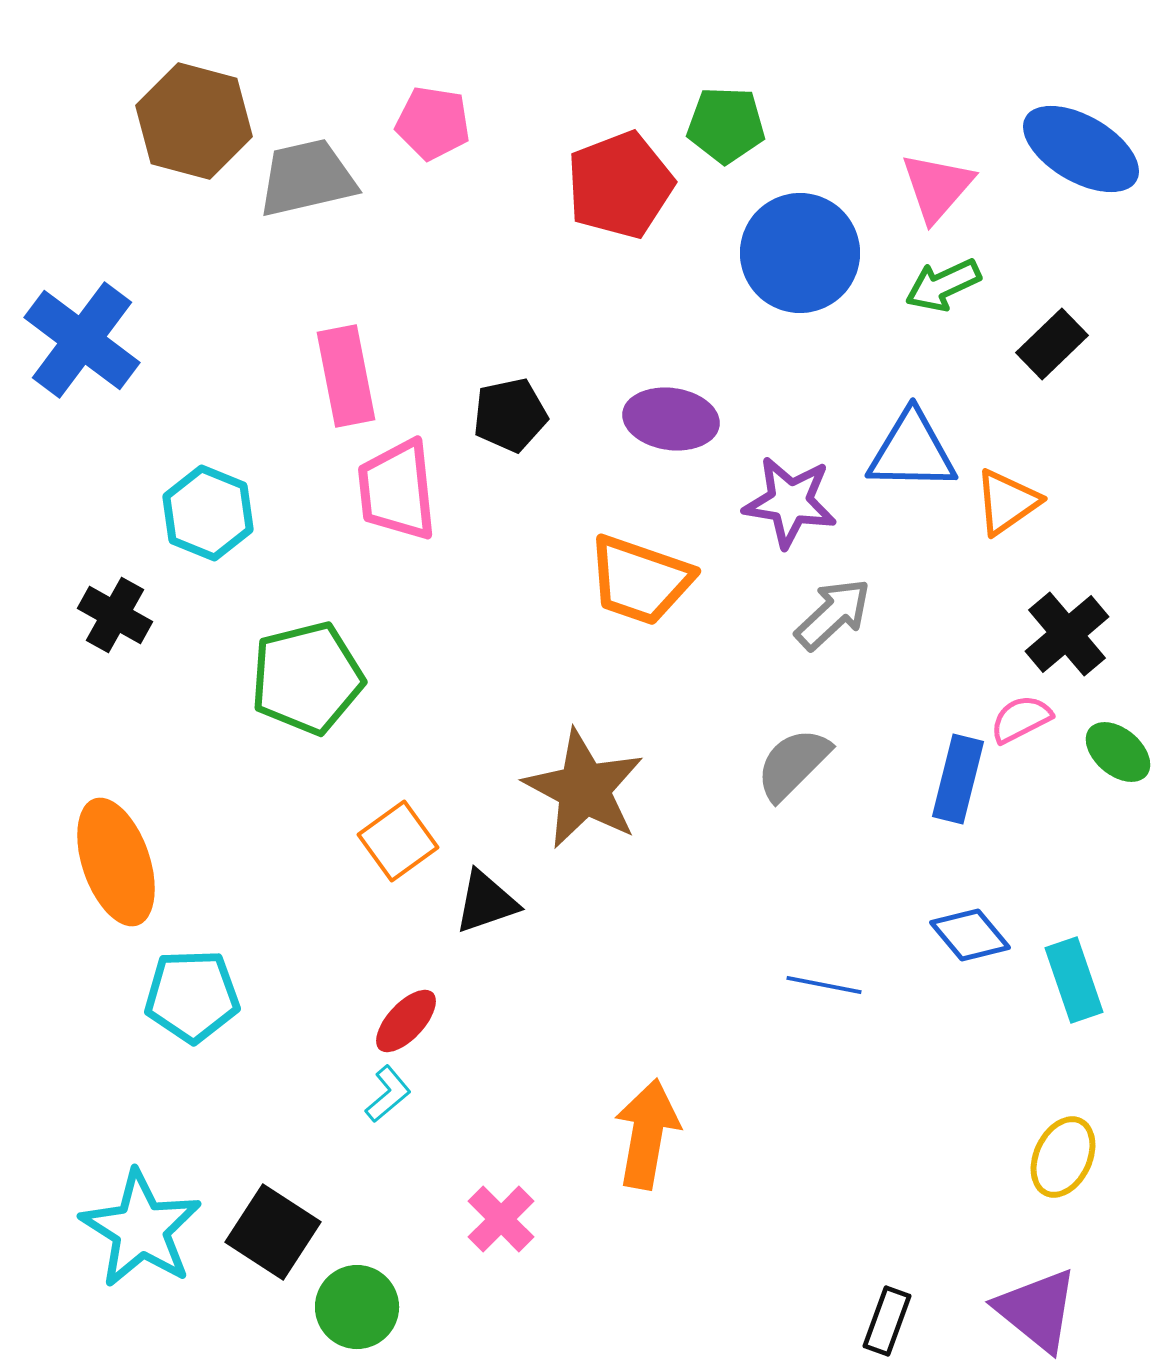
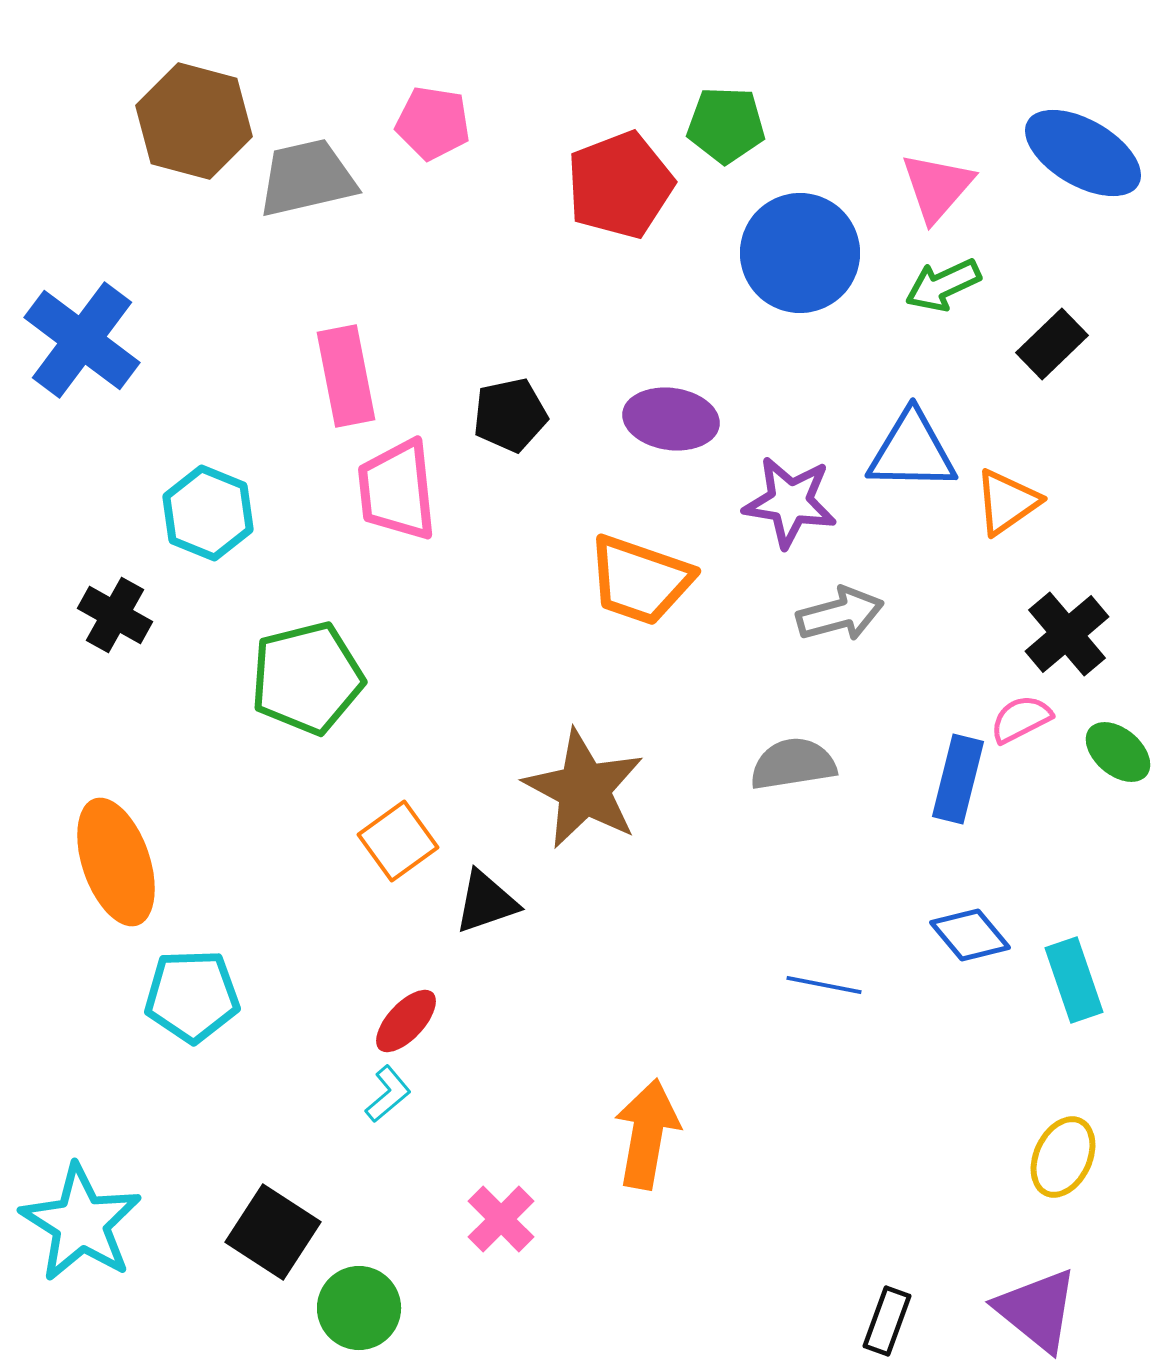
blue ellipse at (1081, 149): moved 2 px right, 4 px down
gray arrow at (833, 614): moved 7 px right; rotated 28 degrees clockwise
gray semicircle at (793, 764): rotated 36 degrees clockwise
cyan star at (141, 1229): moved 60 px left, 6 px up
green circle at (357, 1307): moved 2 px right, 1 px down
